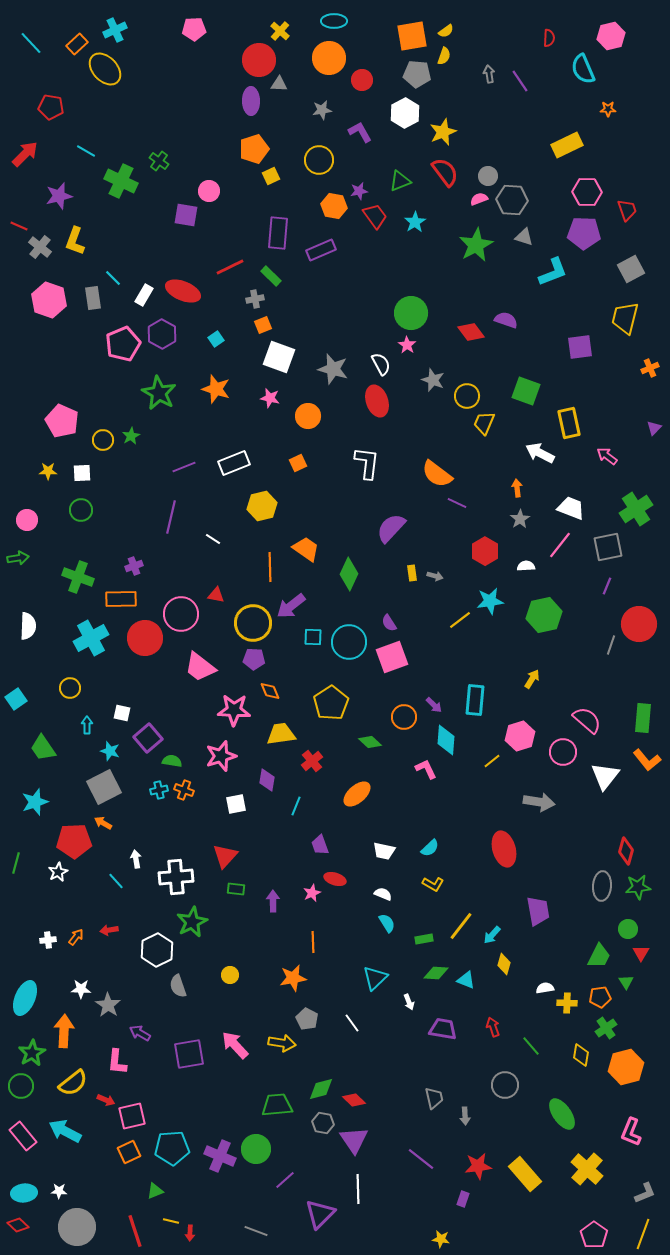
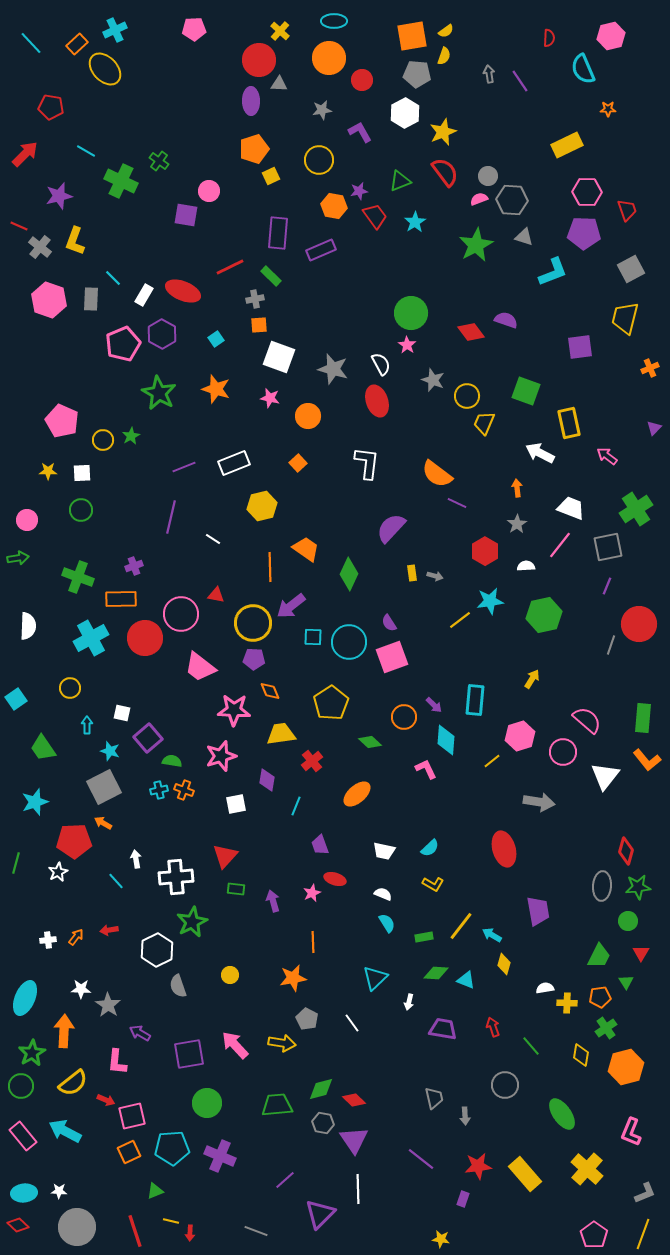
gray rectangle at (93, 298): moved 2 px left, 1 px down; rotated 10 degrees clockwise
orange square at (263, 325): moved 4 px left; rotated 18 degrees clockwise
orange square at (298, 463): rotated 18 degrees counterclockwise
gray star at (520, 519): moved 3 px left, 5 px down
purple arrow at (273, 901): rotated 15 degrees counterclockwise
green circle at (628, 929): moved 8 px up
cyan arrow at (492, 935): rotated 78 degrees clockwise
green rectangle at (424, 939): moved 2 px up
white arrow at (409, 1002): rotated 35 degrees clockwise
green circle at (256, 1149): moved 49 px left, 46 px up
